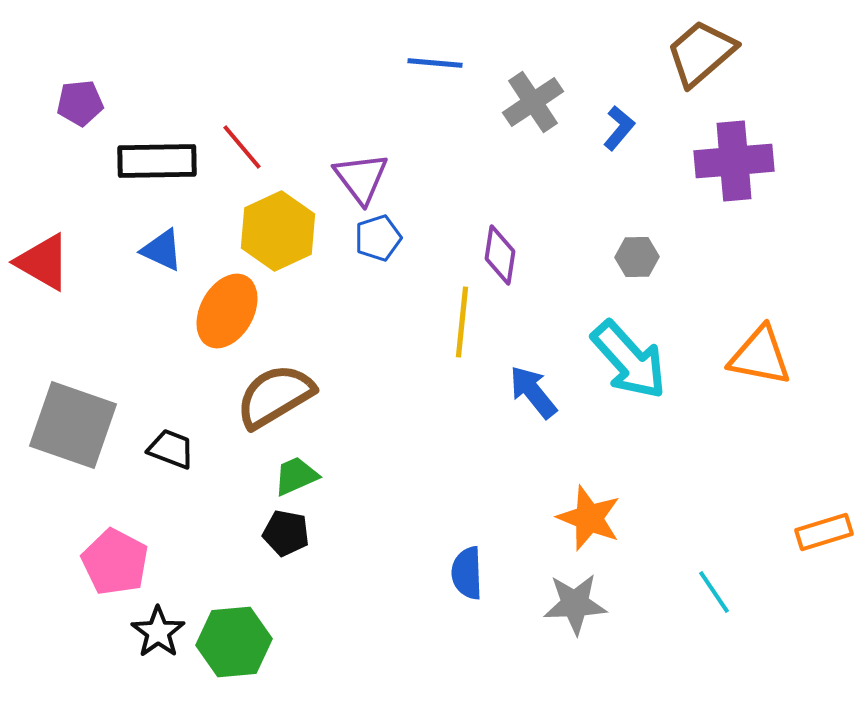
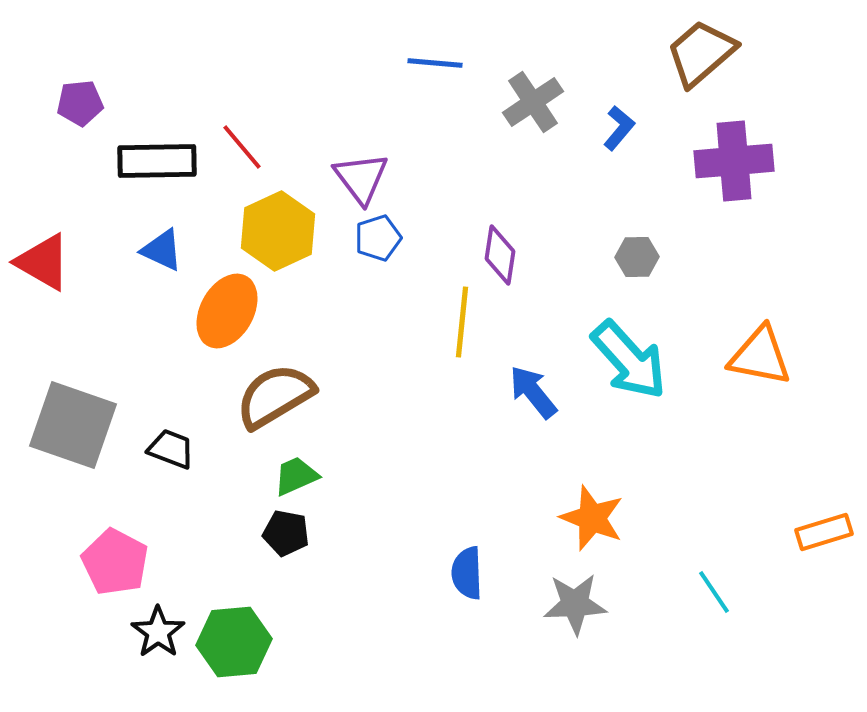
orange star: moved 3 px right
